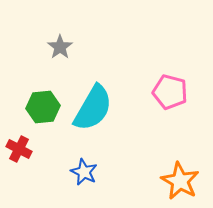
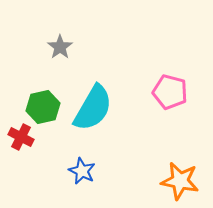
green hexagon: rotated 8 degrees counterclockwise
red cross: moved 2 px right, 12 px up
blue star: moved 2 px left, 1 px up
orange star: rotated 18 degrees counterclockwise
